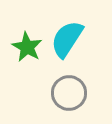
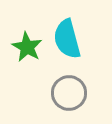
cyan semicircle: rotated 48 degrees counterclockwise
